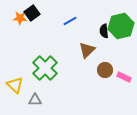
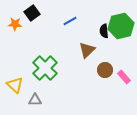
orange star: moved 5 px left, 6 px down
pink rectangle: rotated 24 degrees clockwise
